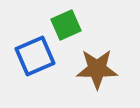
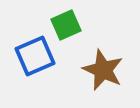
brown star: moved 6 px right, 1 px down; rotated 24 degrees clockwise
